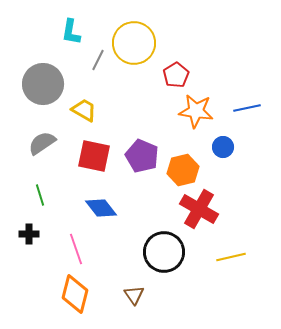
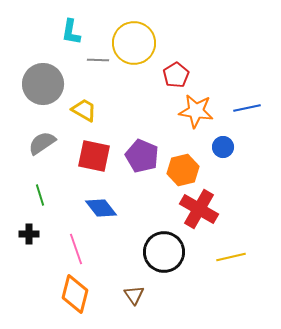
gray line: rotated 65 degrees clockwise
